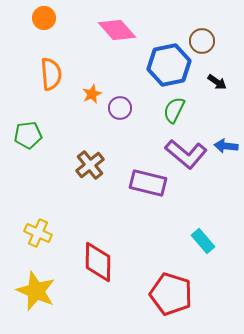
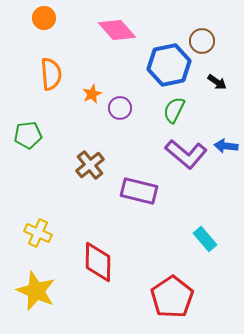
purple rectangle: moved 9 px left, 8 px down
cyan rectangle: moved 2 px right, 2 px up
red pentagon: moved 1 px right, 3 px down; rotated 21 degrees clockwise
